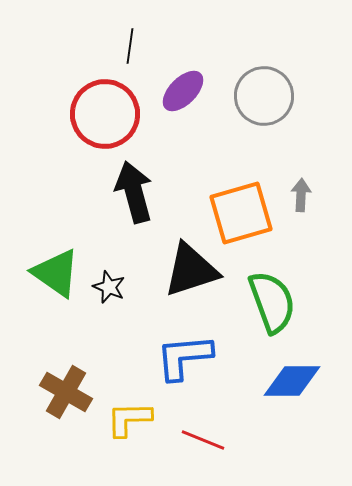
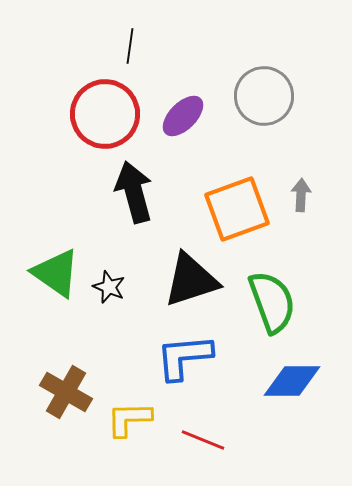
purple ellipse: moved 25 px down
orange square: moved 4 px left, 4 px up; rotated 4 degrees counterclockwise
black triangle: moved 10 px down
